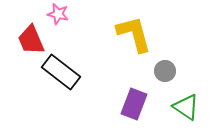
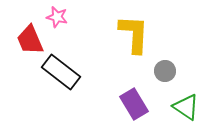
pink star: moved 1 px left, 3 px down
yellow L-shape: rotated 18 degrees clockwise
red trapezoid: moved 1 px left
purple rectangle: rotated 52 degrees counterclockwise
